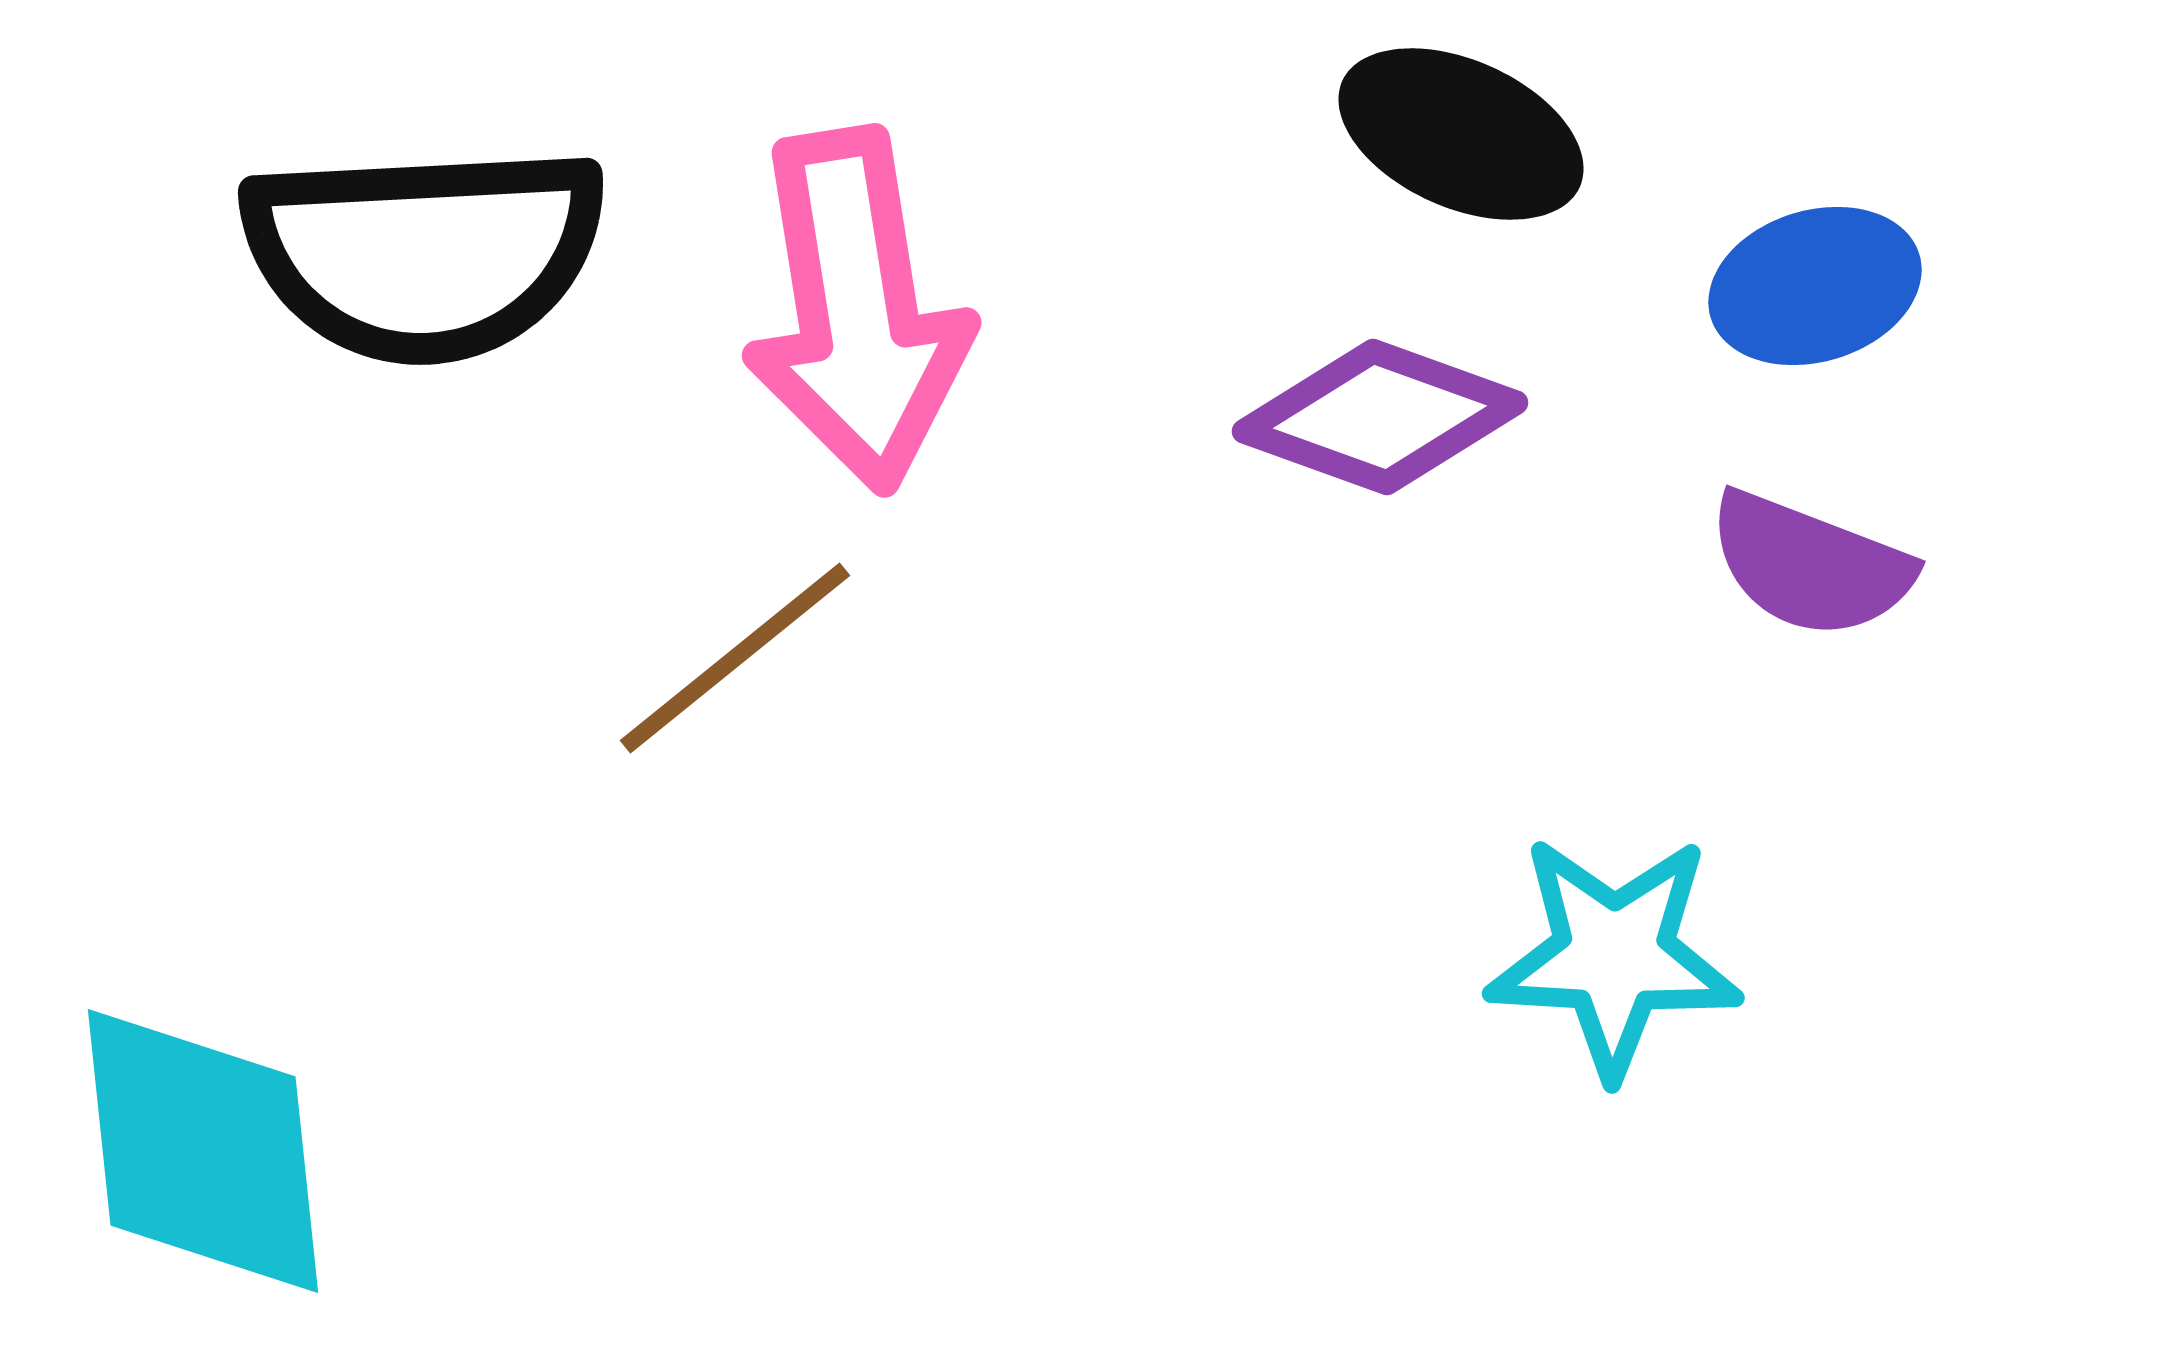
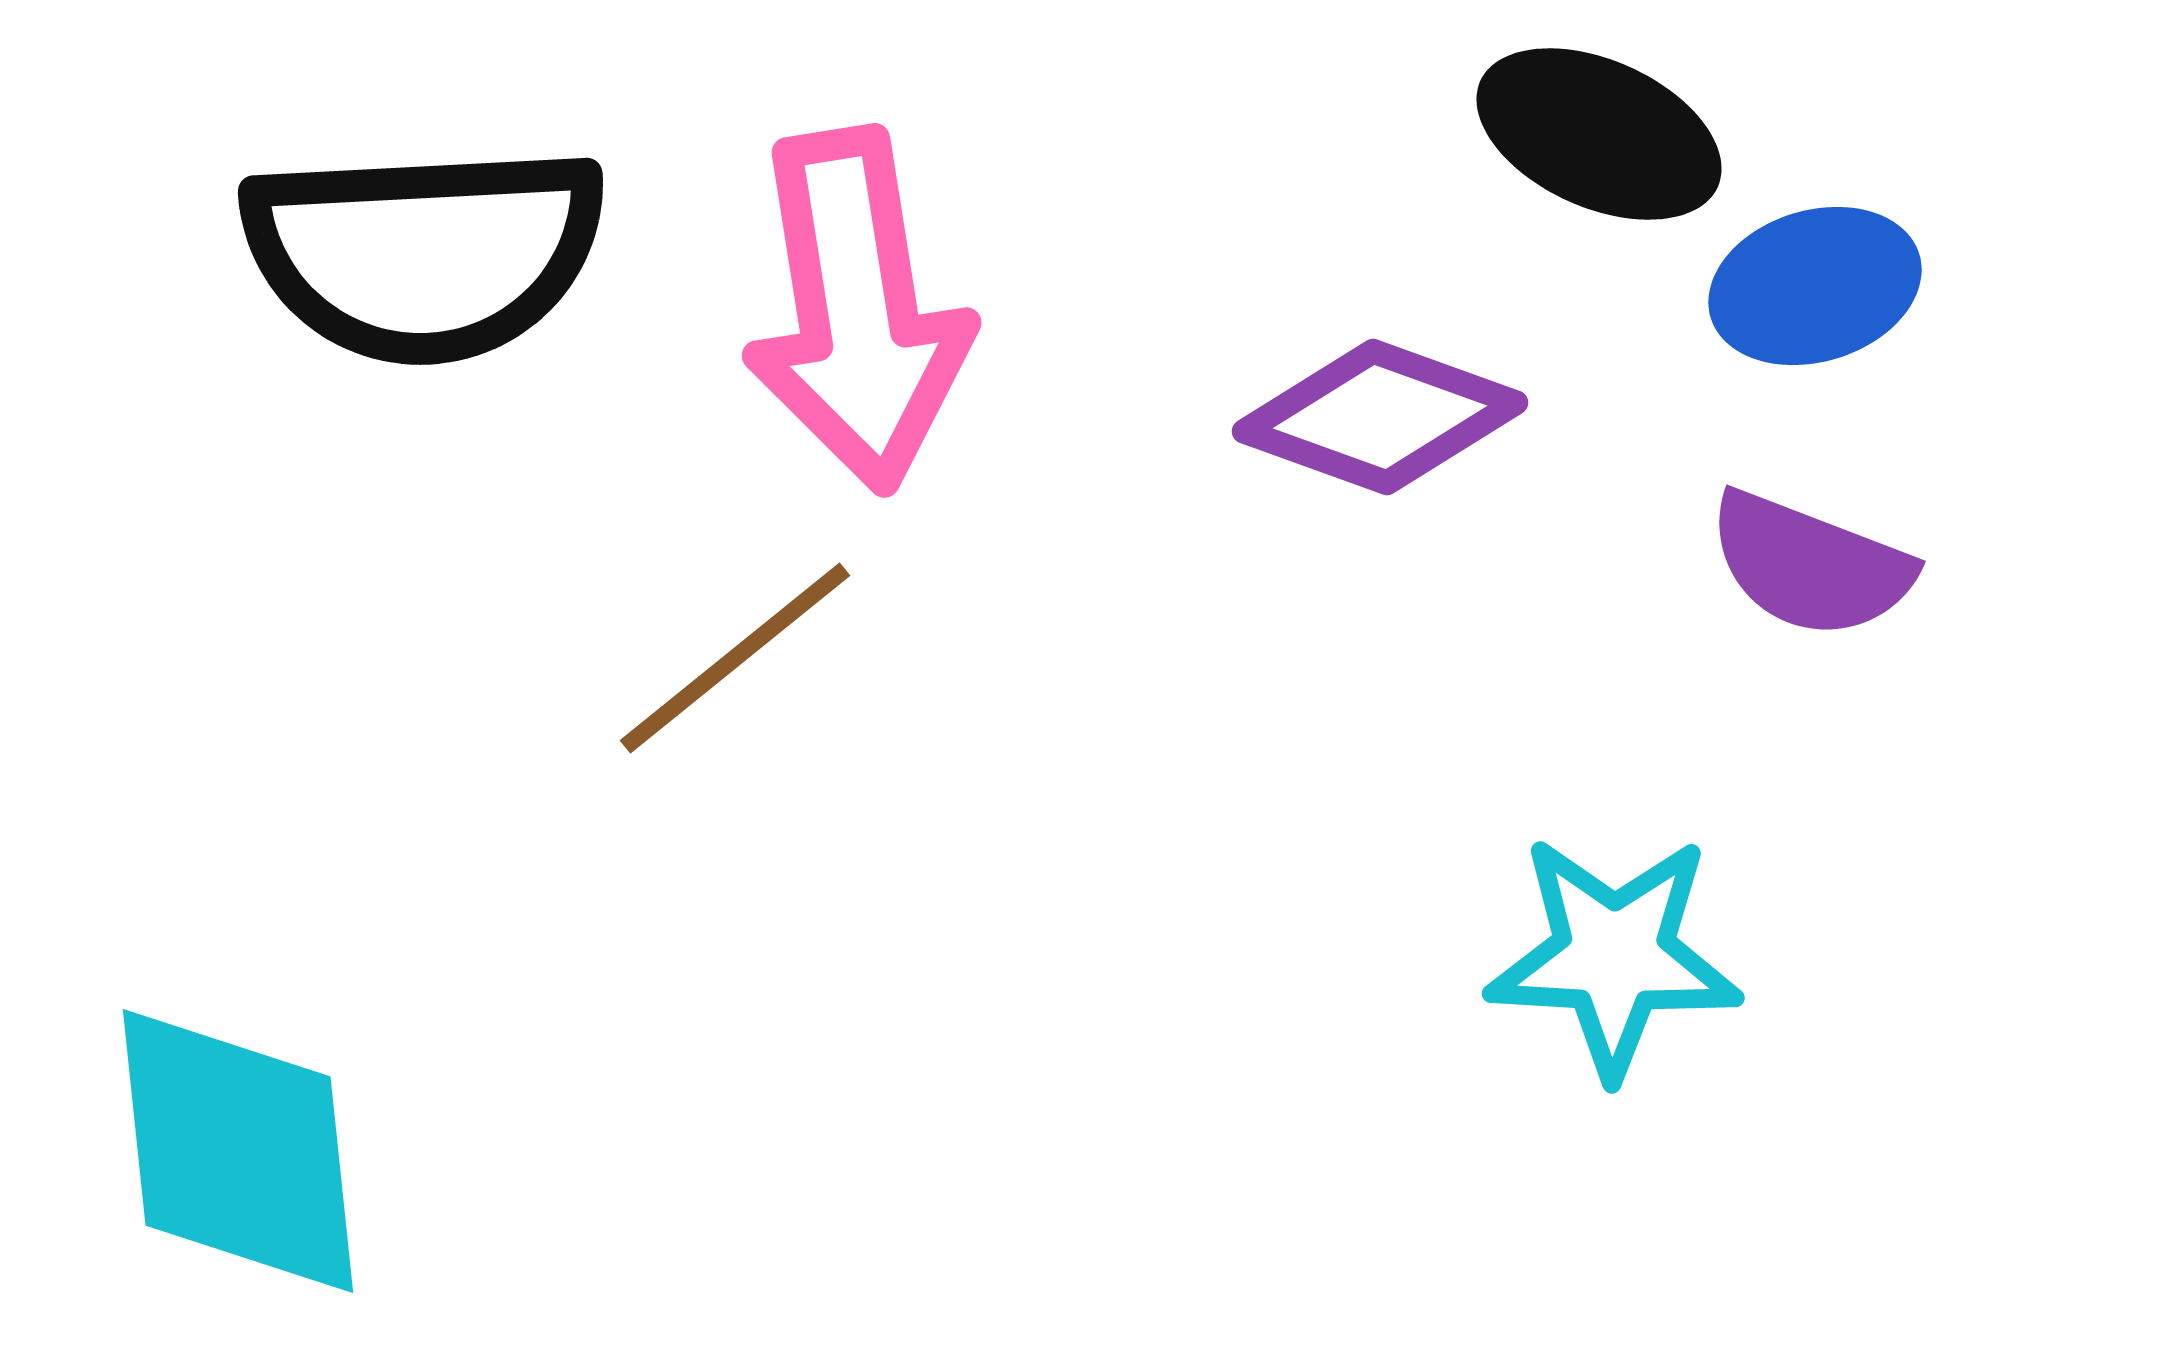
black ellipse: moved 138 px right
cyan diamond: moved 35 px right
